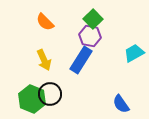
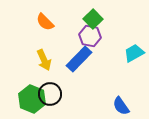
blue rectangle: moved 2 px left, 1 px up; rotated 12 degrees clockwise
blue semicircle: moved 2 px down
